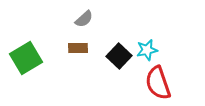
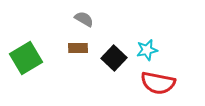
gray semicircle: rotated 108 degrees counterclockwise
black square: moved 5 px left, 2 px down
red semicircle: rotated 60 degrees counterclockwise
